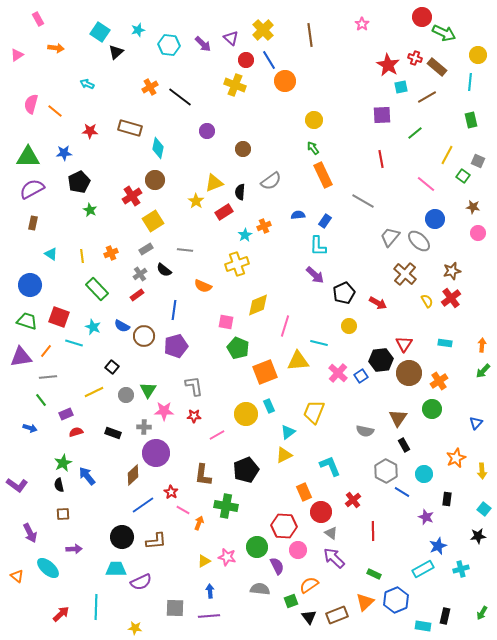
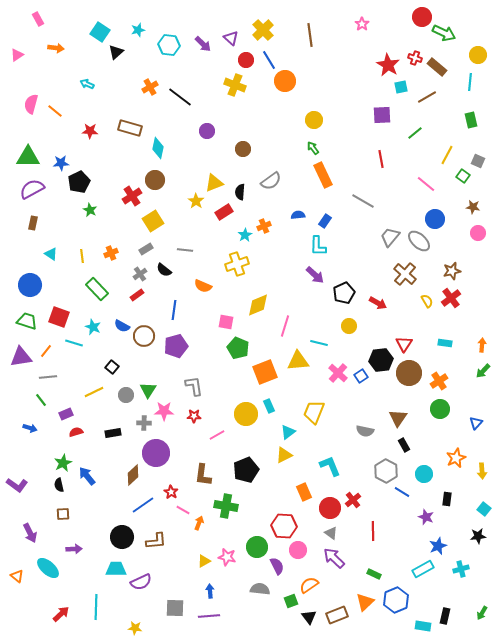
blue star at (64, 153): moved 3 px left, 10 px down
green circle at (432, 409): moved 8 px right
gray cross at (144, 427): moved 4 px up
black rectangle at (113, 433): rotated 28 degrees counterclockwise
red circle at (321, 512): moved 9 px right, 4 px up
